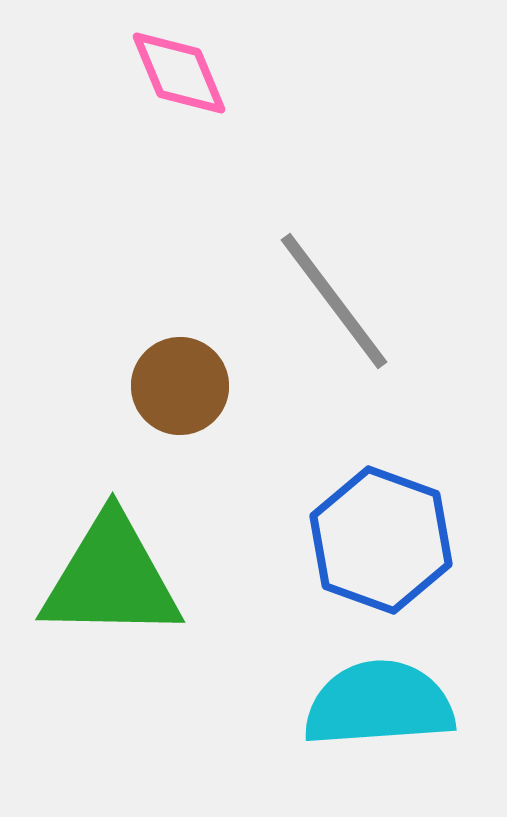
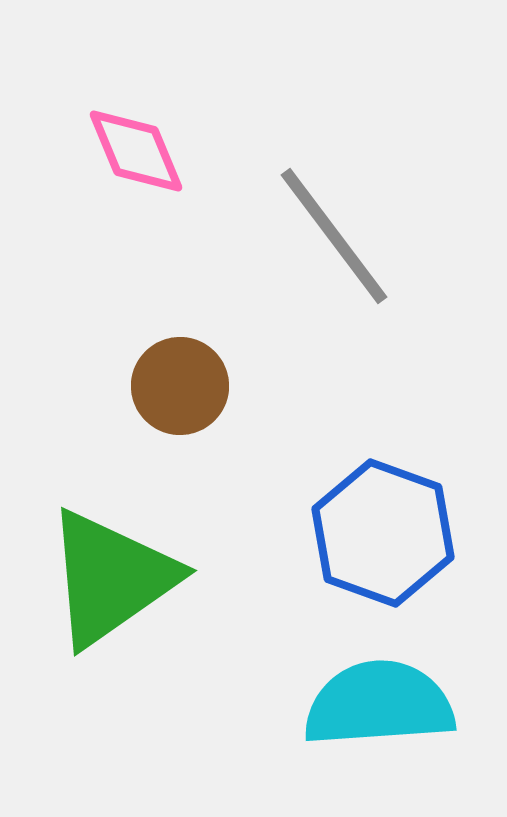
pink diamond: moved 43 px left, 78 px down
gray line: moved 65 px up
blue hexagon: moved 2 px right, 7 px up
green triangle: rotated 36 degrees counterclockwise
